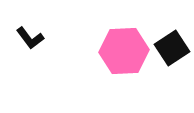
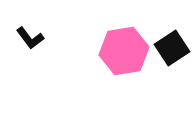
pink hexagon: rotated 6 degrees counterclockwise
